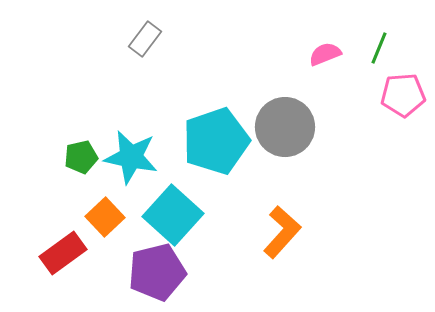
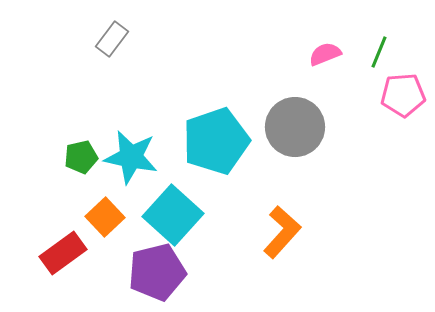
gray rectangle: moved 33 px left
green line: moved 4 px down
gray circle: moved 10 px right
